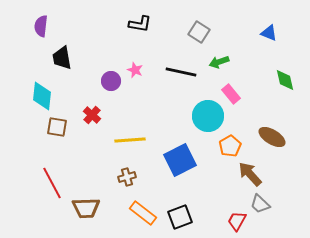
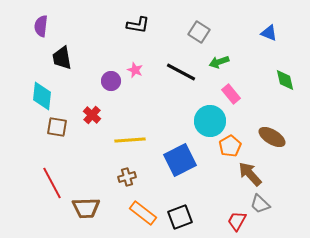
black L-shape: moved 2 px left, 1 px down
black line: rotated 16 degrees clockwise
cyan circle: moved 2 px right, 5 px down
